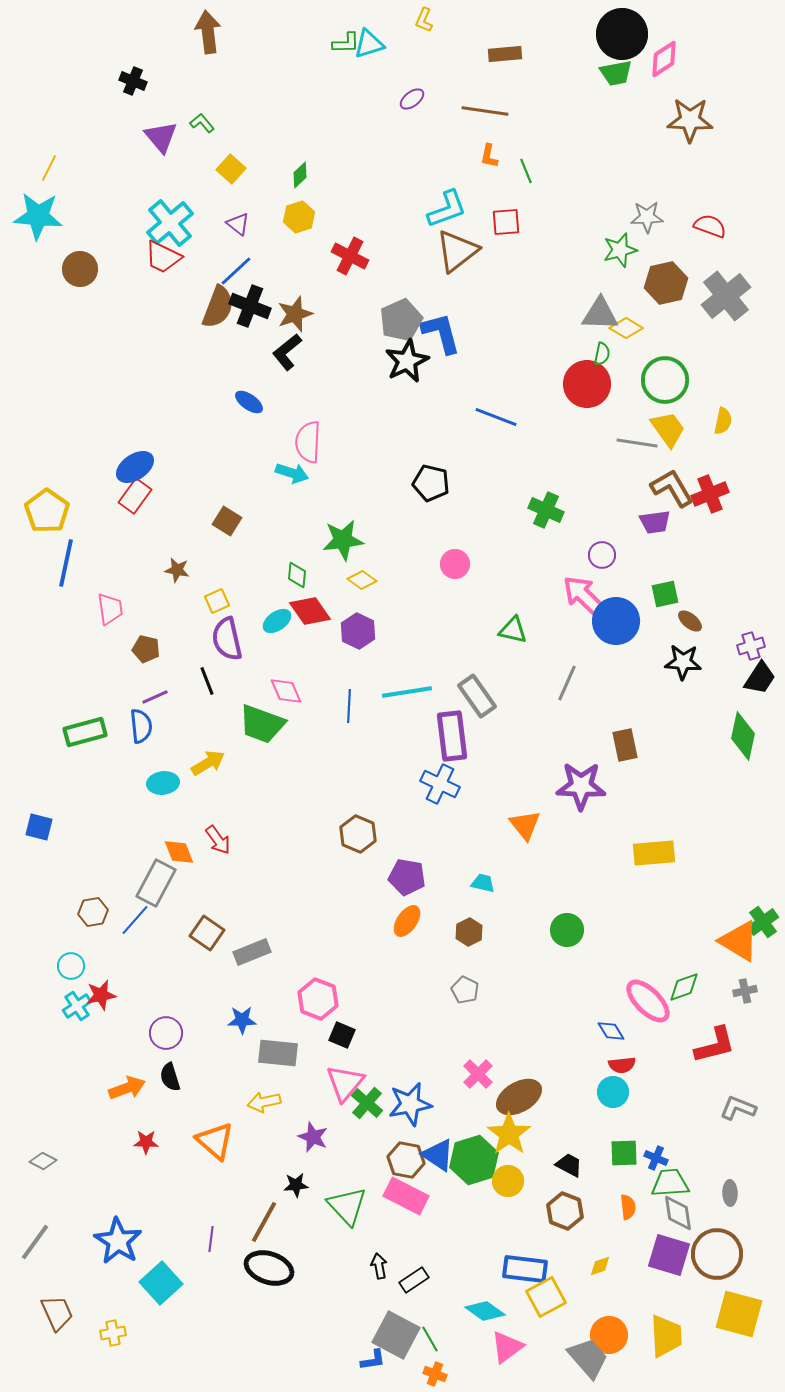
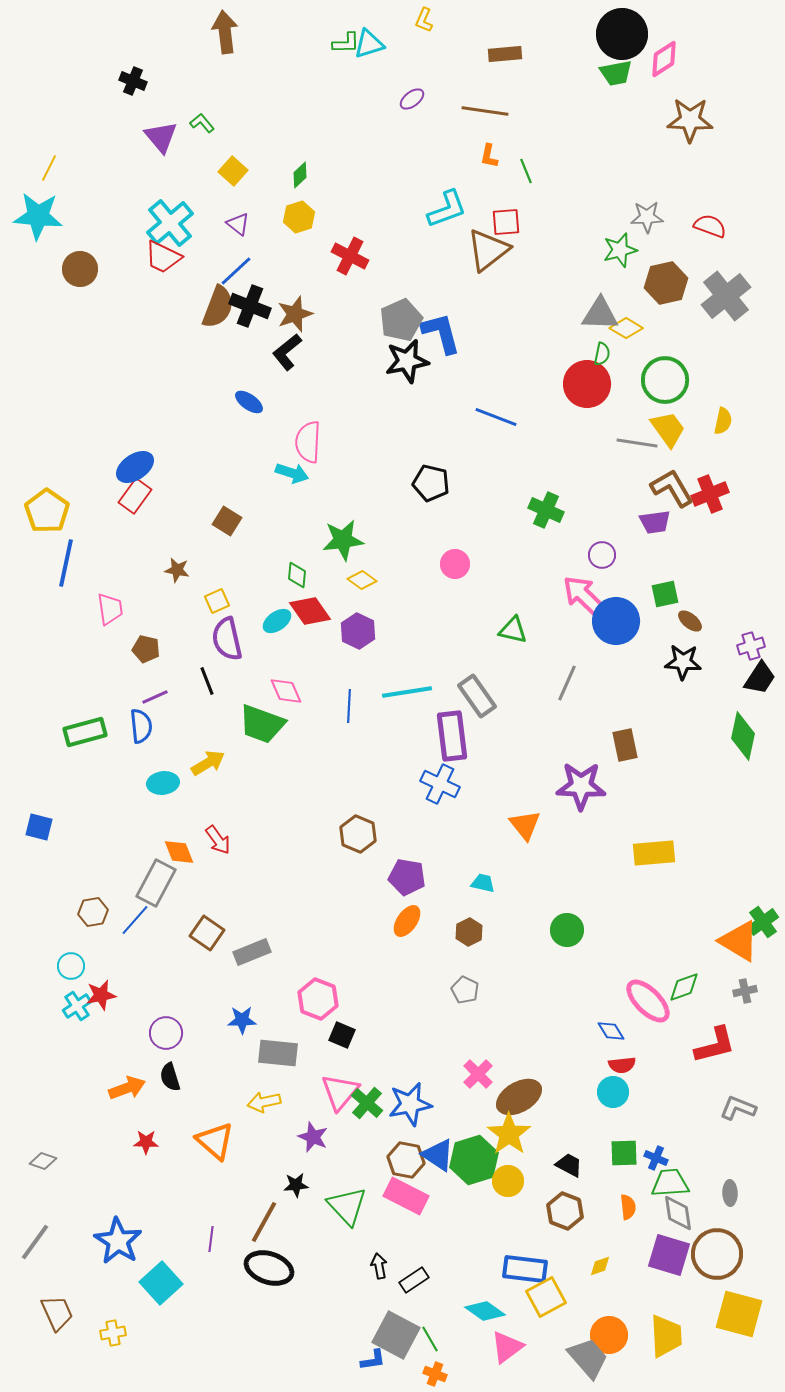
brown arrow at (208, 32): moved 17 px right
yellow square at (231, 169): moved 2 px right, 2 px down
brown triangle at (457, 251): moved 31 px right, 1 px up
black star at (407, 361): rotated 15 degrees clockwise
pink triangle at (345, 1083): moved 5 px left, 9 px down
gray diamond at (43, 1161): rotated 8 degrees counterclockwise
